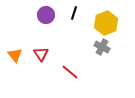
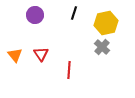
purple circle: moved 11 px left
yellow hexagon: rotated 10 degrees clockwise
gray cross: rotated 14 degrees clockwise
red line: moved 1 px left, 2 px up; rotated 54 degrees clockwise
